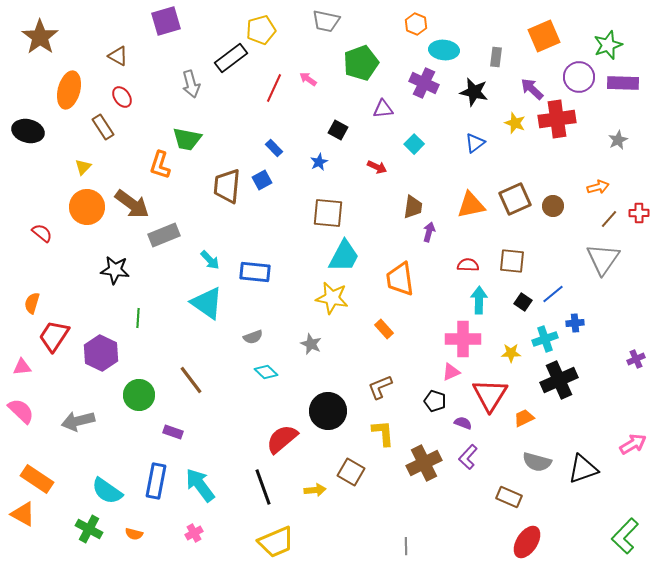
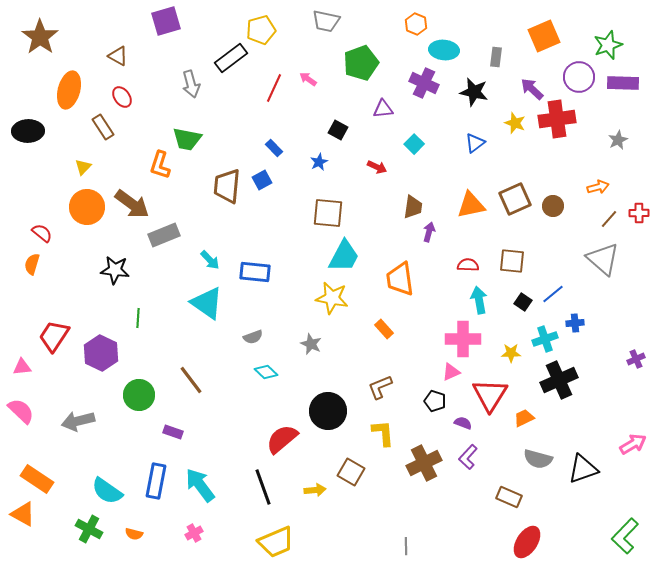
black ellipse at (28, 131): rotated 16 degrees counterclockwise
gray triangle at (603, 259): rotated 24 degrees counterclockwise
cyan arrow at (479, 300): rotated 12 degrees counterclockwise
orange semicircle at (32, 303): moved 39 px up
gray semicircle at (537, 462): moved 1 px right, 3 px up
